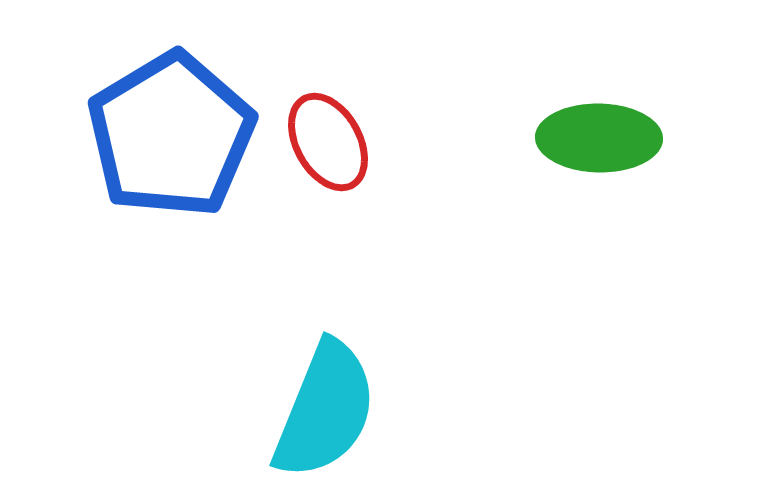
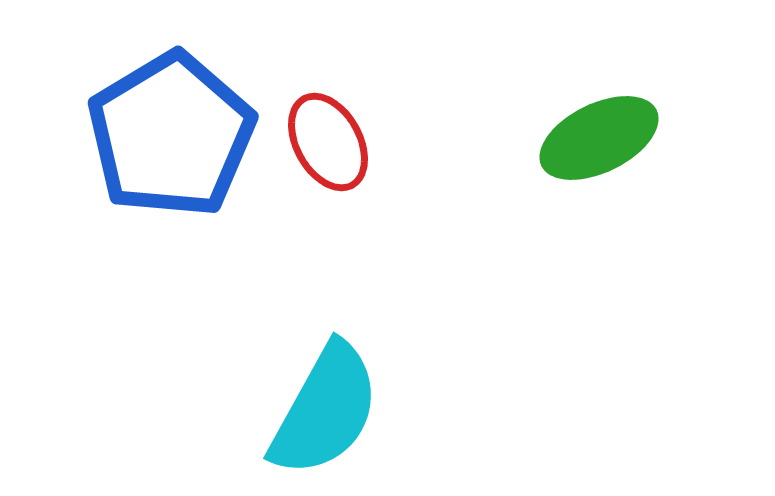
green ellipse: rotated 27 degrees counterclockwise
cyan semicircle: rotated 7 degrees clockwise
